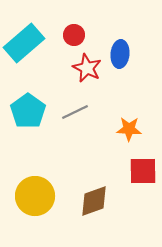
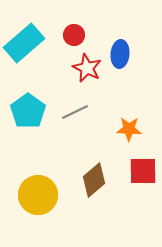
yellow circle: moved 3 px right, 1 px up
brown diamond: moved 21 px up; rotated 20 degrees counterclockwise
